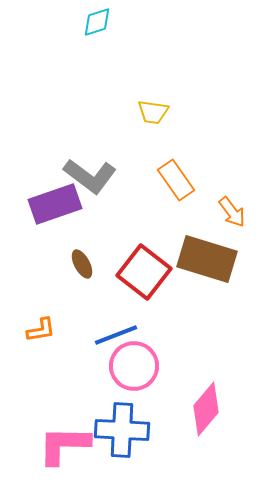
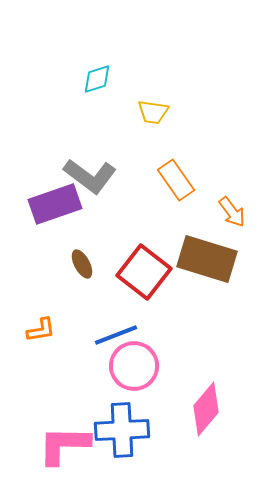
cyan diamond: moved 57 px down
blue cross: rotated 6 degrees counterclockwise
